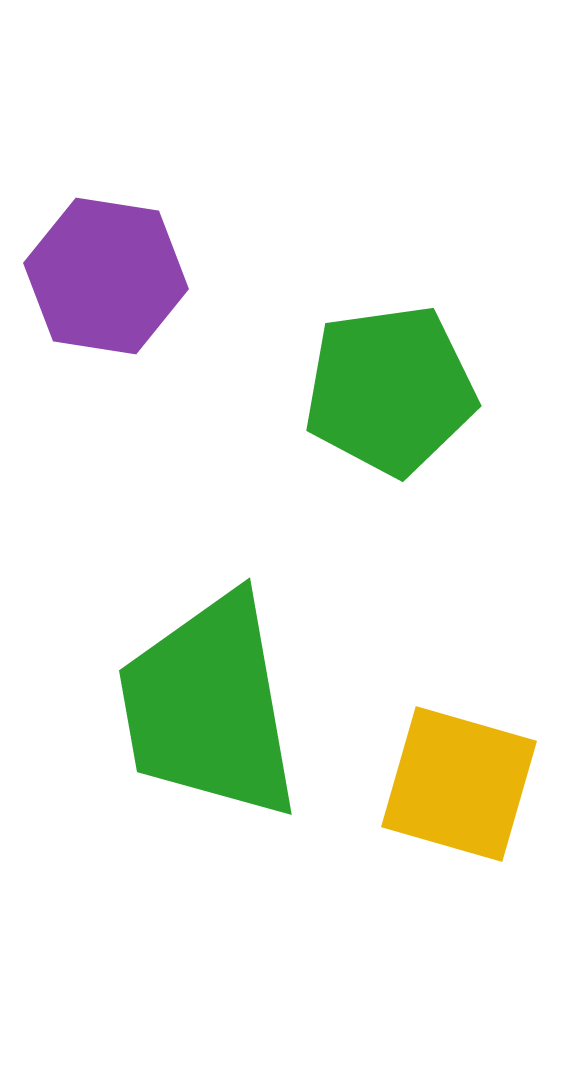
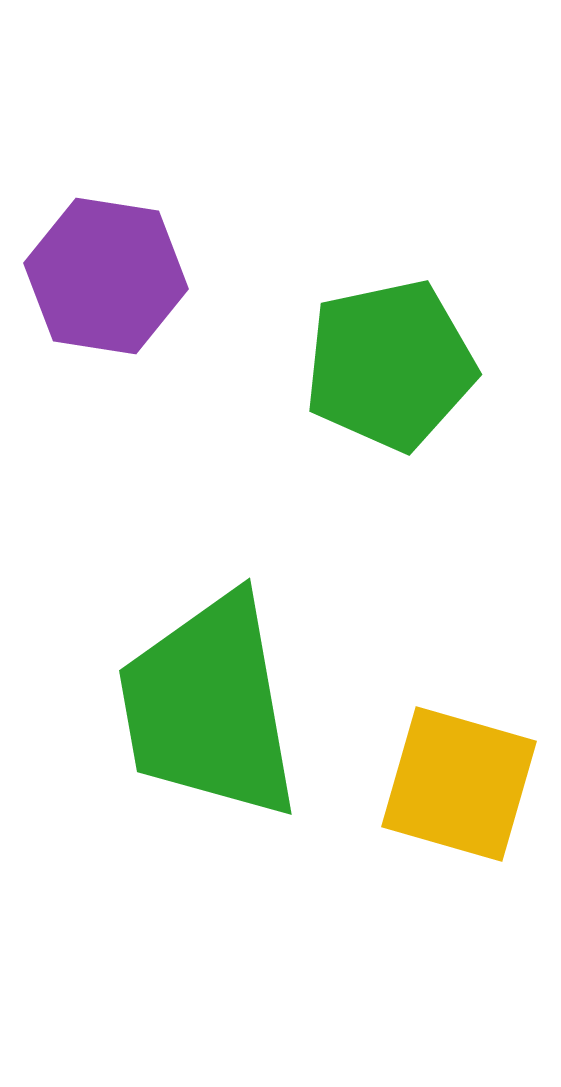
green pentagon: moved 25 px up; rotated 4 degrees counterclockwise
